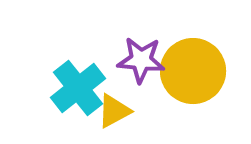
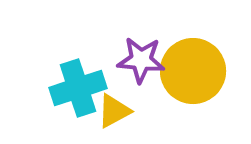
cyan cross: rotated 20 degrees clockwise
